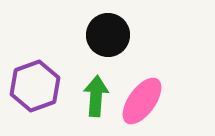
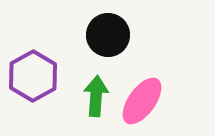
purple hexagon: moved 2 px left, 10 px up; rotated 9 degrees counterclockwise
